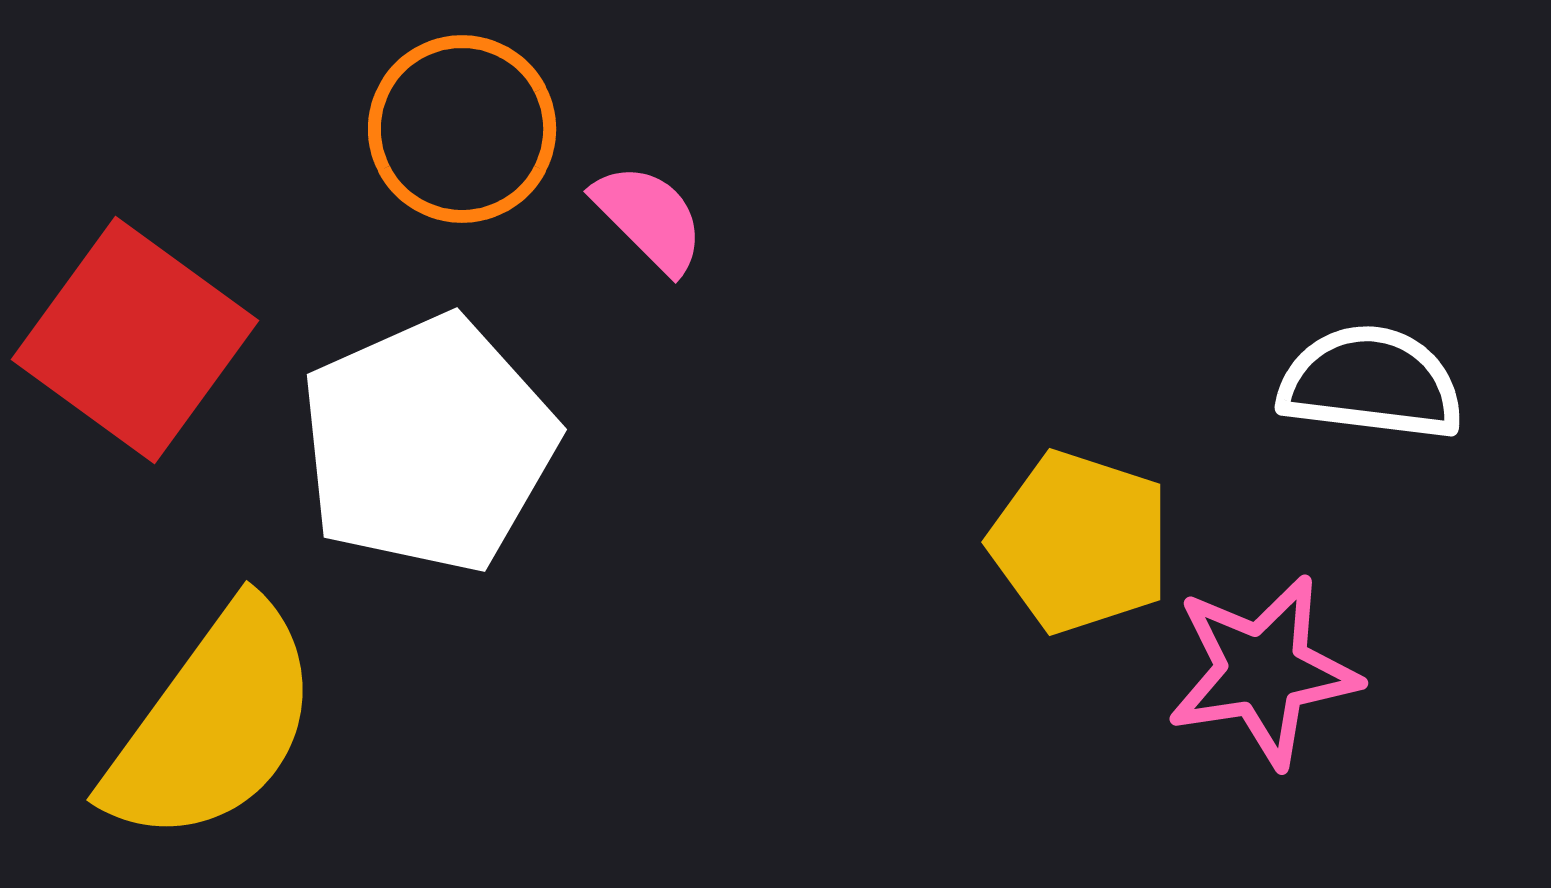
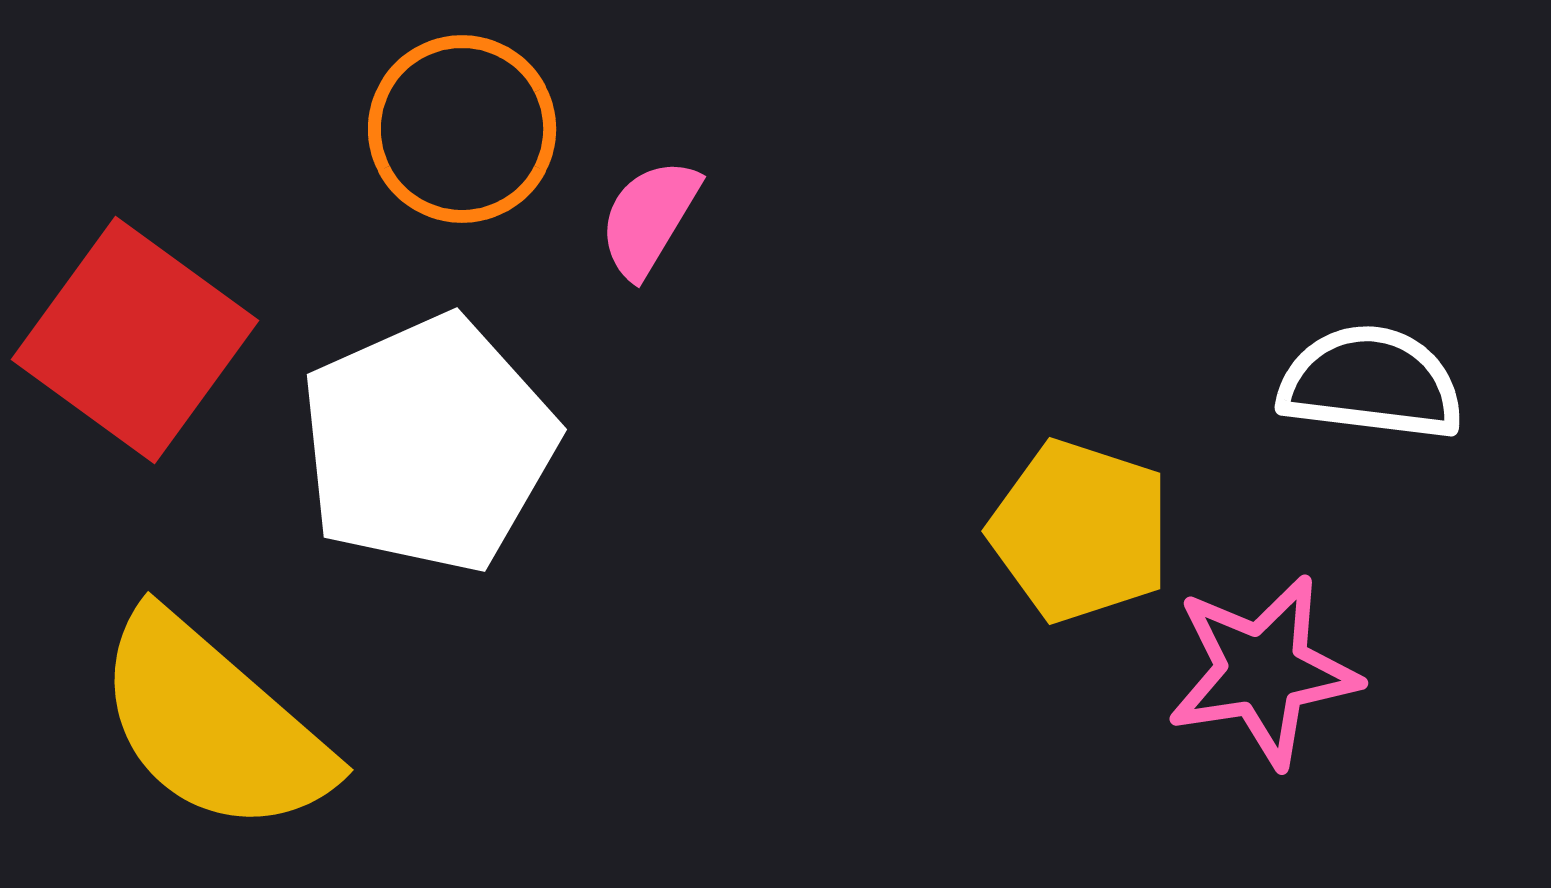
pink semicircle: rotated 104 degrees counterclockwise
yellow pentagon: moved 11 px up
yellow semicircle: rotated 95 degrees clockwise
